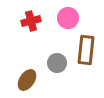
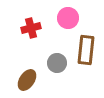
red cross: moved 7 px down
